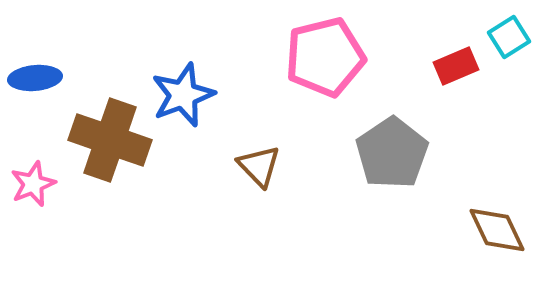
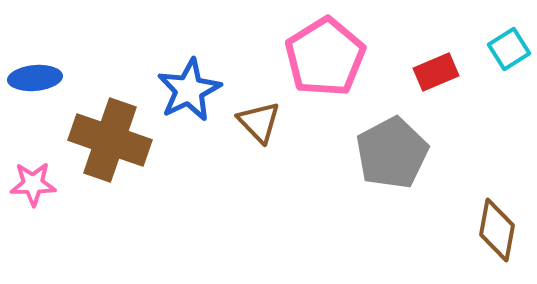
cyan square: moved 12 px down
pink pentagon: rotated 18 degrees counterclockwise
red rectangle: moved 20 px left, 6 px down
blue star: moved 6 px right, 5 px up; rotated 6 degrees counterclockwise
gray pentagon: rotated 6 degrees clockwise
brown triangle: moved 44 px up
pink star: rotated 21 degrees clockwise
brown diamond: rotated 36 degrees clockwise
